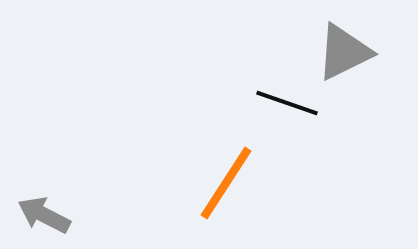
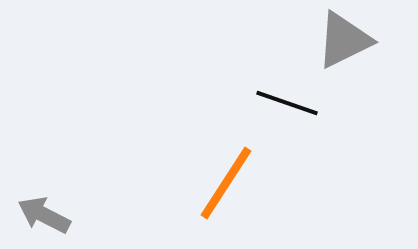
gray triangle: moved 12 px up
